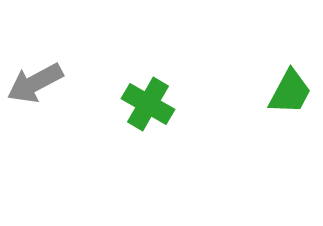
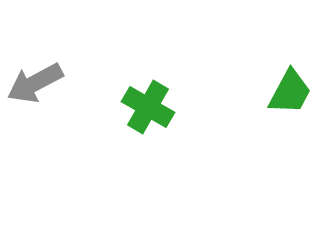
green cross: moved 3 px down
